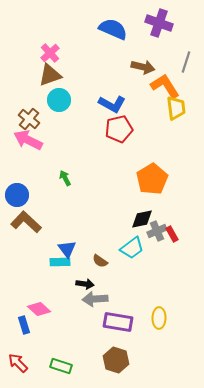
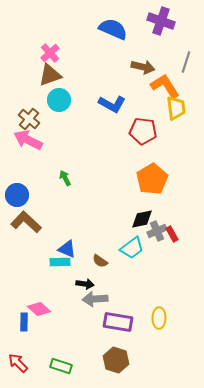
purple cross: moved 2 px right, 2 px up
red pentagon: moved 24 px right, 2 px down; rotated 20 degrees clockwise
blue triangle: rotated 30 degrees counterclockwise
blue rectangle: moved 3 px up; rotated 18 degrees clockwise
